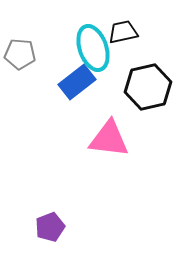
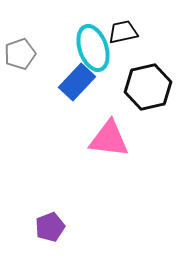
gray pentagon: rotated 24 degrees counterclockwise
blue rectangle: rotated 9 degrees counterclockwise
